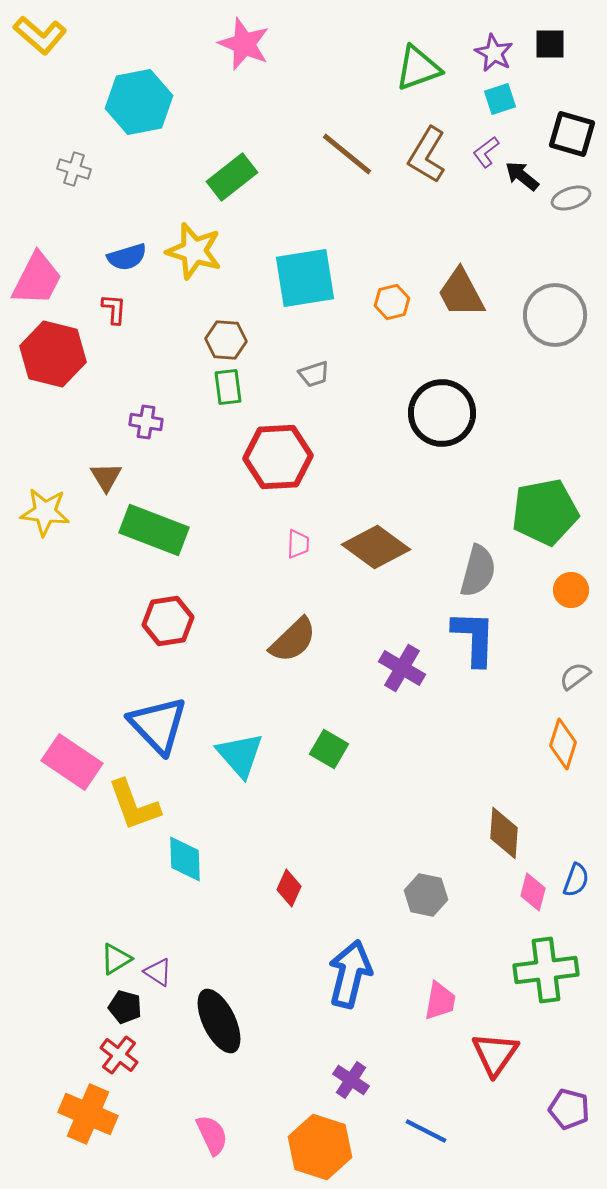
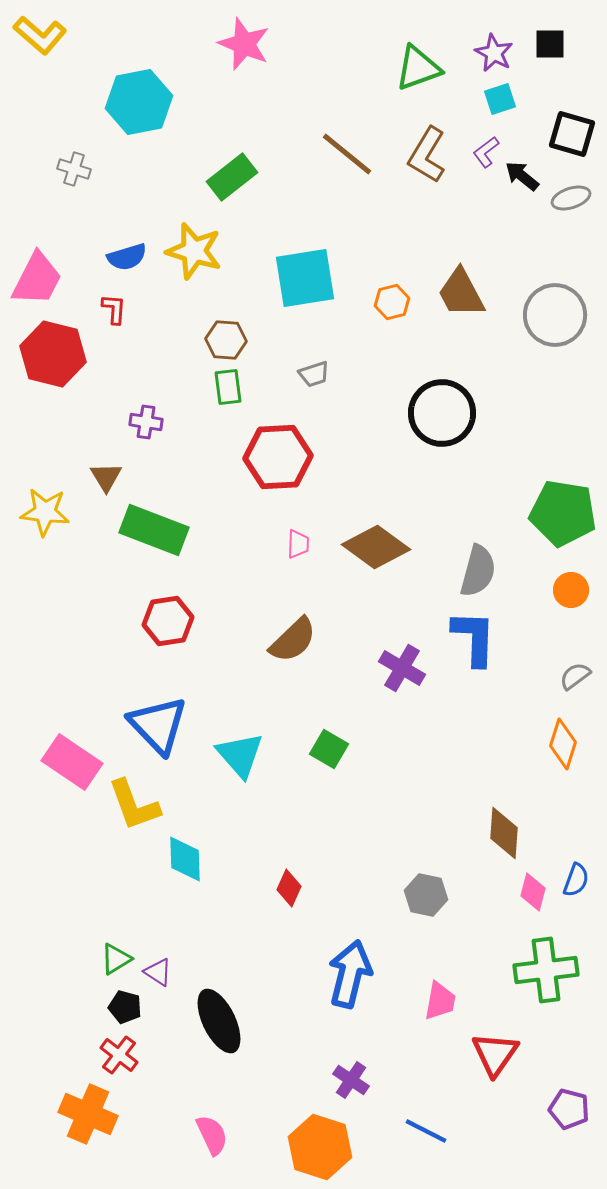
green pentagon at (545, 512): moved 18 px right, 1 px down; rotated 20 degrees clockwise
